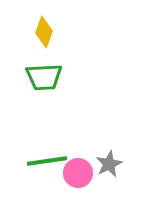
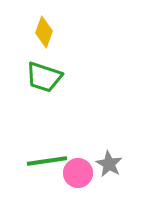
green trapezoid: rotated 21 degrees clockwise
gray star: rotated 16 degrees counterclockwise
